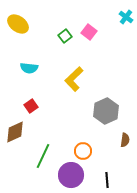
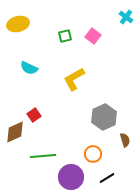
yellow ellipse: rotated 50 degrees counterclockwise
pink square: moved 4 px right, 4 px down
green square: rotated 24 degrees clockwise
cyan semicircle: rotated 18 degrees clockwise
yellow L-shape: rotated 15 degrees clockwise
red square: moved 3 px right, 9 px down
gray hexagon: moved 2 px left, 6 px down
brown semicircle: rotated 24 degrees counterclockwise
orange circle: moved 10 px right, 3 px down
green line: rotated 60 degrees clockwise
purple circle: moved 2 px down
black line: moved 2 px up; rotated 63 degrees clockwise
